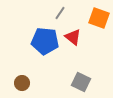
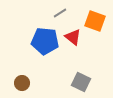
gray line: rotated 24 degrees clockwise
orange square: moved 4 px left, 3 px down
